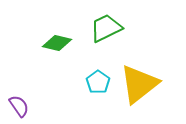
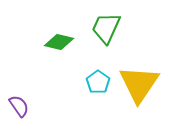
green trapezoid: rotated 40 degrees counterclockwise
green diamond: moved 2 px right, 1 px up
yellow triangle: rotated 18 degrees counterclockwise
